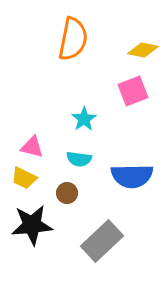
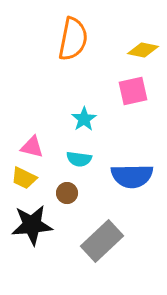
pink square: rotated 8 degrees clockwise
